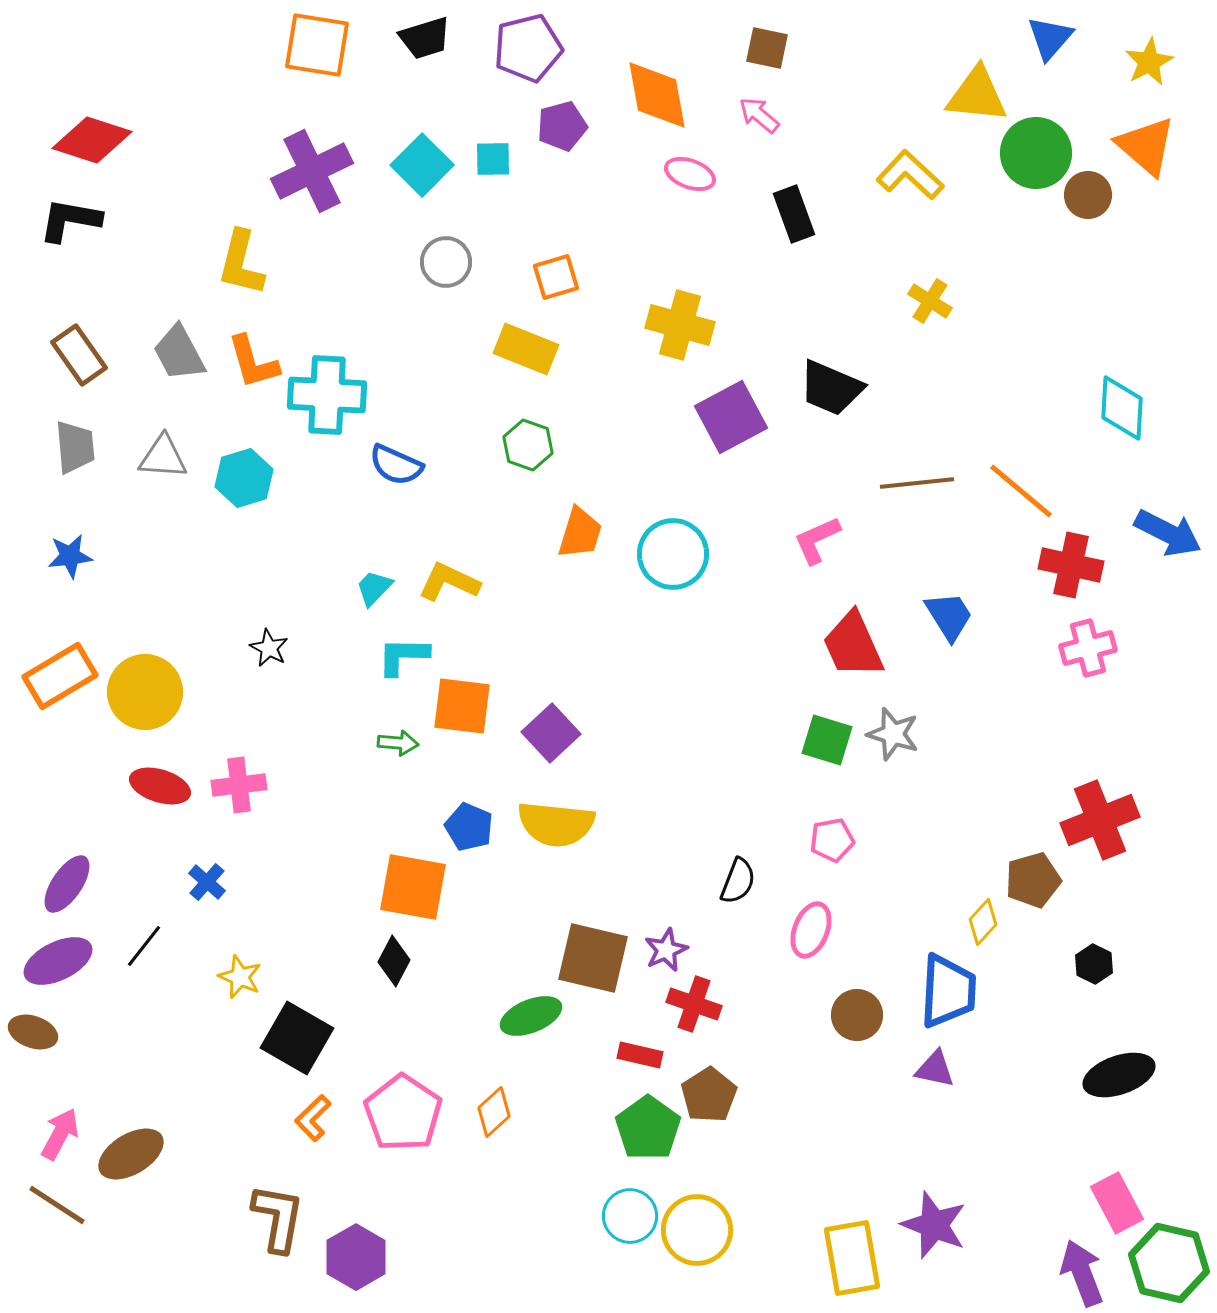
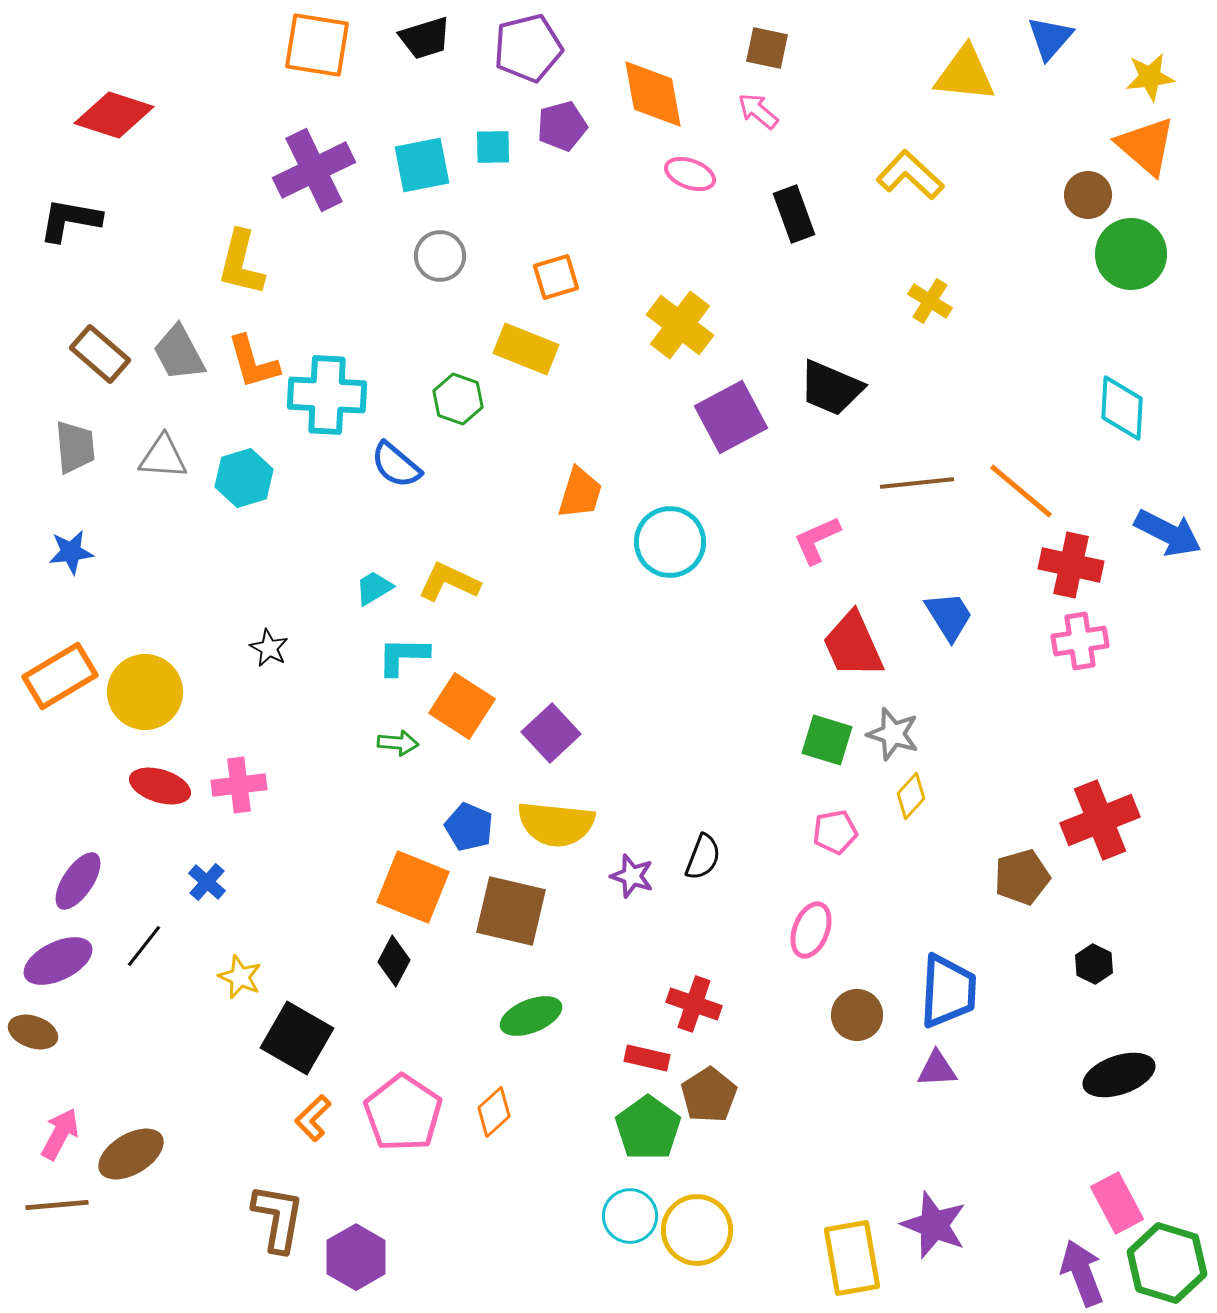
yellow star at (1149, 62): moved 1 px right, 15 px down; rotated 21 degrees clockwise
orange diamond at (657, 95): moved 4 px left, 1 px up
yellow triangle at (977, 95): moved 12 px left, 21 px up
pink arrow at (759, 115): moved 1 px left, 4 px up
red diamond at (92, 140): moved 22 px right, 25 px up
green circle at (1036, 153): moved 95 px right, 101 px down
cyan square at (493, 159): moved 12 px up
cyan square at (422, 165): rotated 34 degrees clockwise
purple cross at (312, 171): moved 2 px right, 1 px up
gray circle at (446, 262): moved 6 px left, 6 px up
yellow cross at (680, 325): rotated 22 degrees clockwise
brown rectangle at (79, 355): moved 21 px right, 1 px up; rotated 14 degrees counterclockwise
green hexagon at (528, 445): moved 70 px left, 46 px up
blue semicircle at (396, 465): rotated 16 degrees clockwise
orange trapezoid at (580, 533): moved 40 px up
cyan circle at (673, 554): moved 3 px left, 12 px up
blue star at (70, 556): moved 1 px right, 4 px up
cyan trapezoid at (374, 588): rotated 15 degrees clockwise
pink cross at (1088, 648): moved 8 px left, 7 px up; rotated 6 degrees clockwise
orange square at (462, 706): rotated 26 degrees clockwise
pink pentagon at (832, 840): moved 3 px right, 8 px up
brown pentagon at (1033, 880): moved 11 px left, 3 px up
black semicircle at (738, 881): moved 35 px left, 24 px up
purple ellipse at (67, 884): moved 11 px right, 3 px up
orange square at (413, 887): rotated 12 degrees clockwise
yellow diamond at (983, 922): moved 72 px left, 126 px up
purple star at (666, 950): moved 34 px left, 74 px up; rotated 30 degrees counterclockwise
brown square at (593, 958): moved 82 px left, 47 px up
red rectangle at (640, 1055): moved 7 px right, 3 px down
purple triangle at (935, 1069): moved 2 px right; rotated 15 degrees counterclockwise
brown line at (57, 1205): rotated 38 degrees counterclockwise
green hexagon at (1169, 1263): moved 2 px left; rotated 4 degrees clockwise
